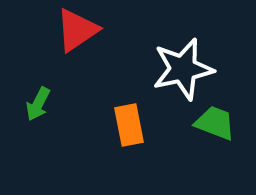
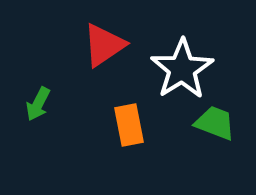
red triangle: moved 27 px right, 15 px down
white star: moved 1 px left; rotated 20 degrees counterclockwise
